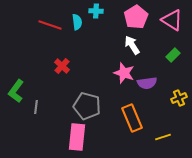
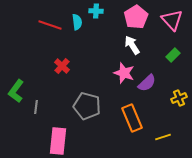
pink triangle: rotated 15 degrees clockwise
purple semicircle: rotated 36 degrees counterclockwise
pink rectangle: moved 19 px left, 4 px down
